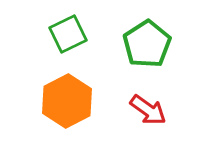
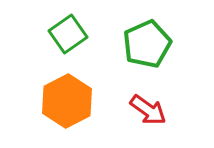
green square: rotated 9 degrees counterclockwise
green pentagon: rotated 9 degrees clockwise
